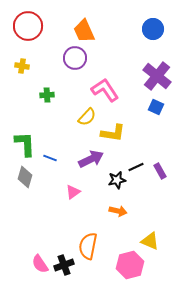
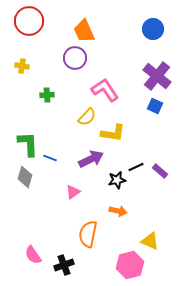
red circle: moved 1 px right, 5 px up
blue square: moved 1 px left, 1 px up
green L-shape: moved 3 px right
purple rectangle: rotated 21 degrees counterclockwise
orange semicircle: moved 12 px up
pink semicircle: moved 7 px left, 9 px up
